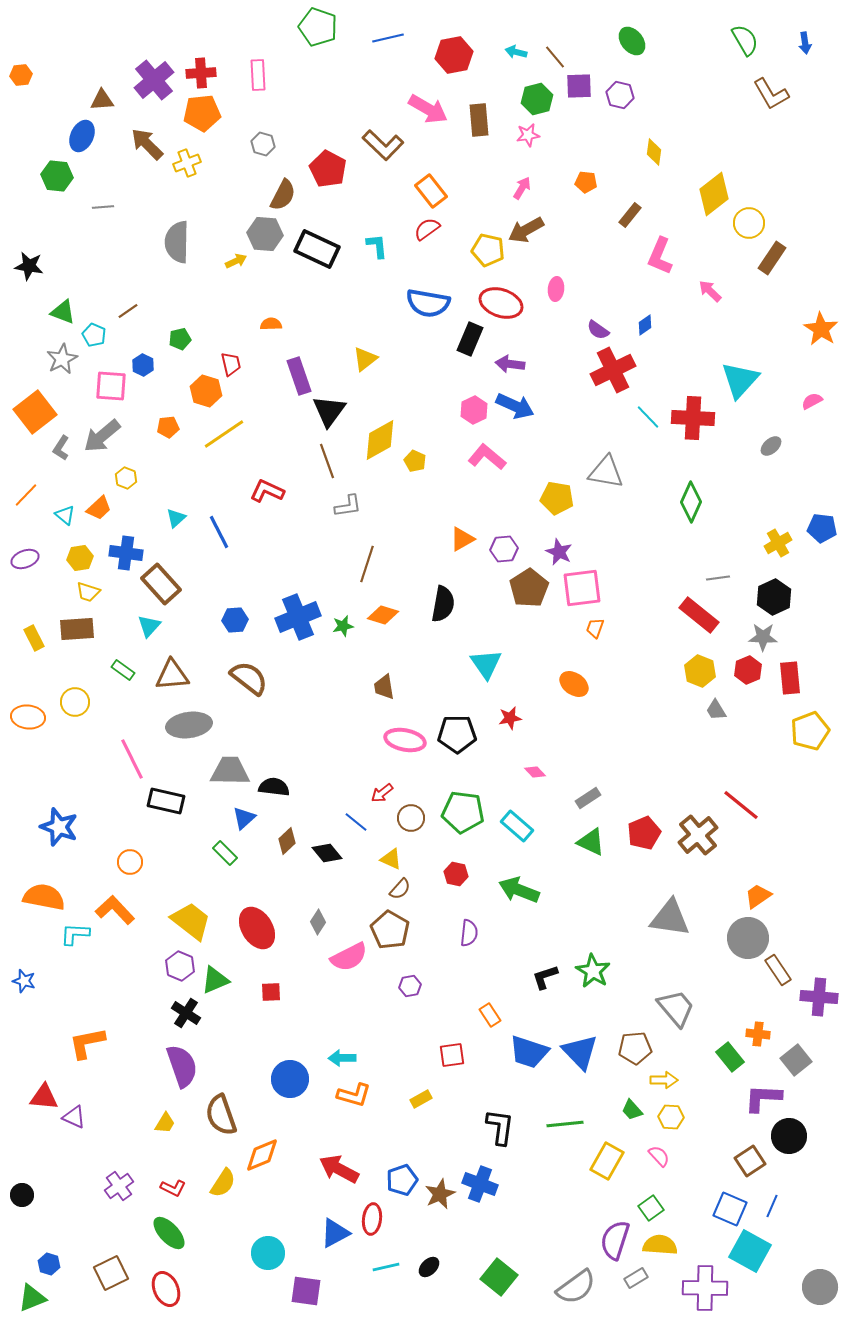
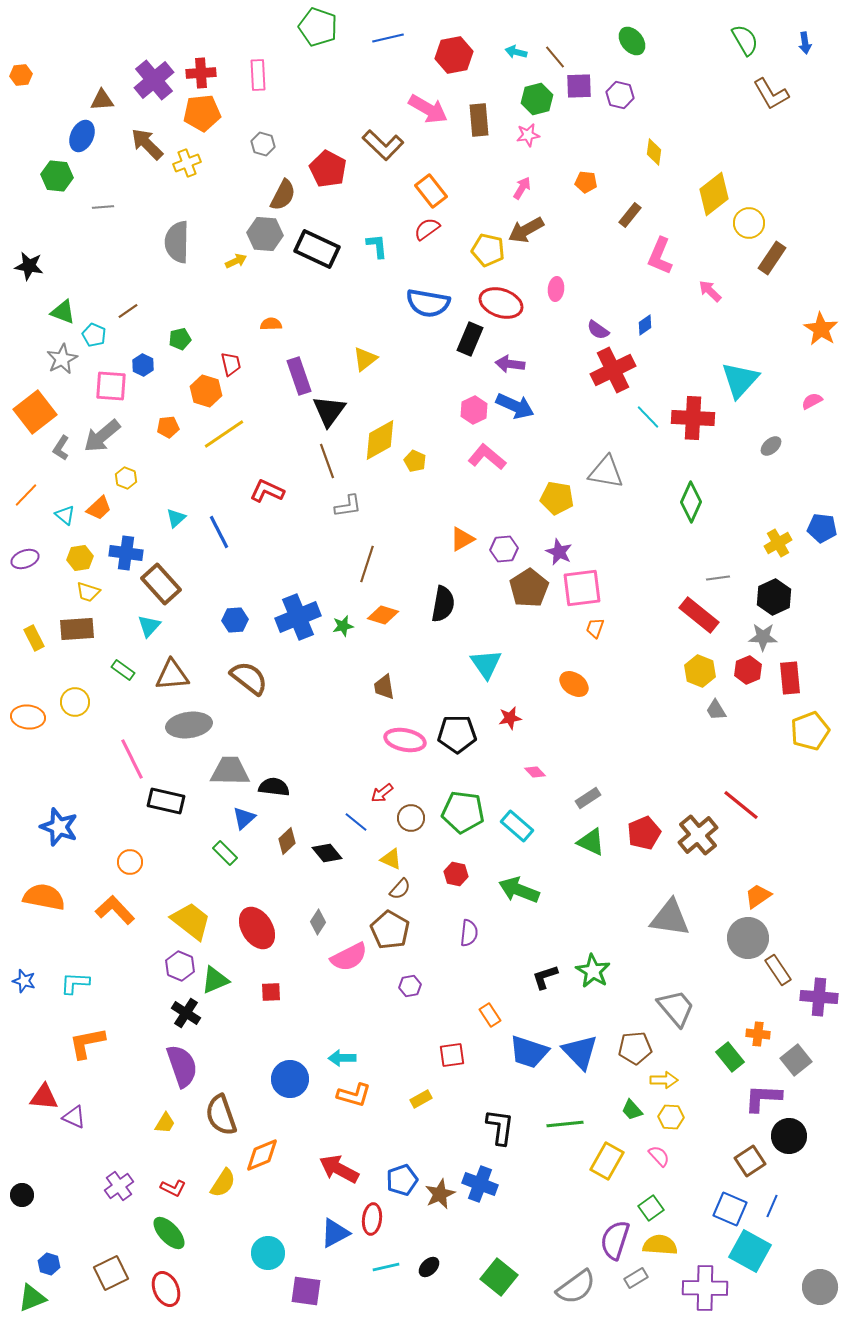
cyan L-shape at (75, 934): moved 49 px down
